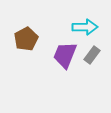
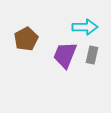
gray rectangle: rotated 24 degrees counterclockwise
